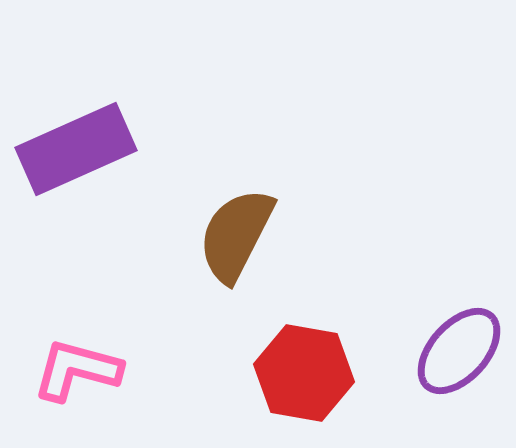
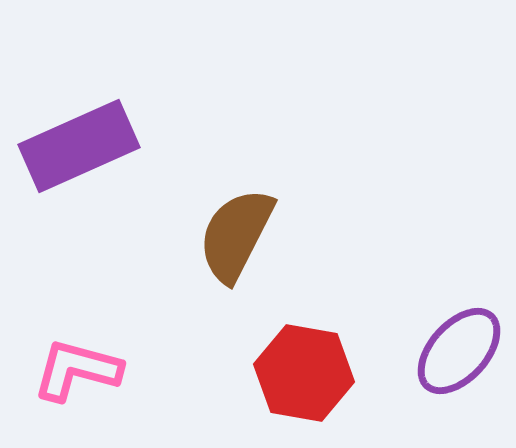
purple rectangle: moved 3 px right, 3 px up
